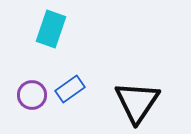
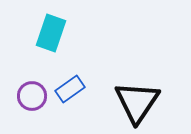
cyan rectangle: moved 4 px down
purple circle: moved 1 px down
